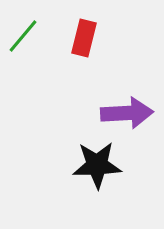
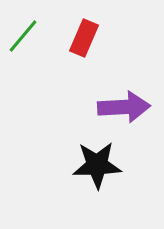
red rectangle: rotated 9 degrees clockwise
purple arrow: moved 3 px left, 6 px up
